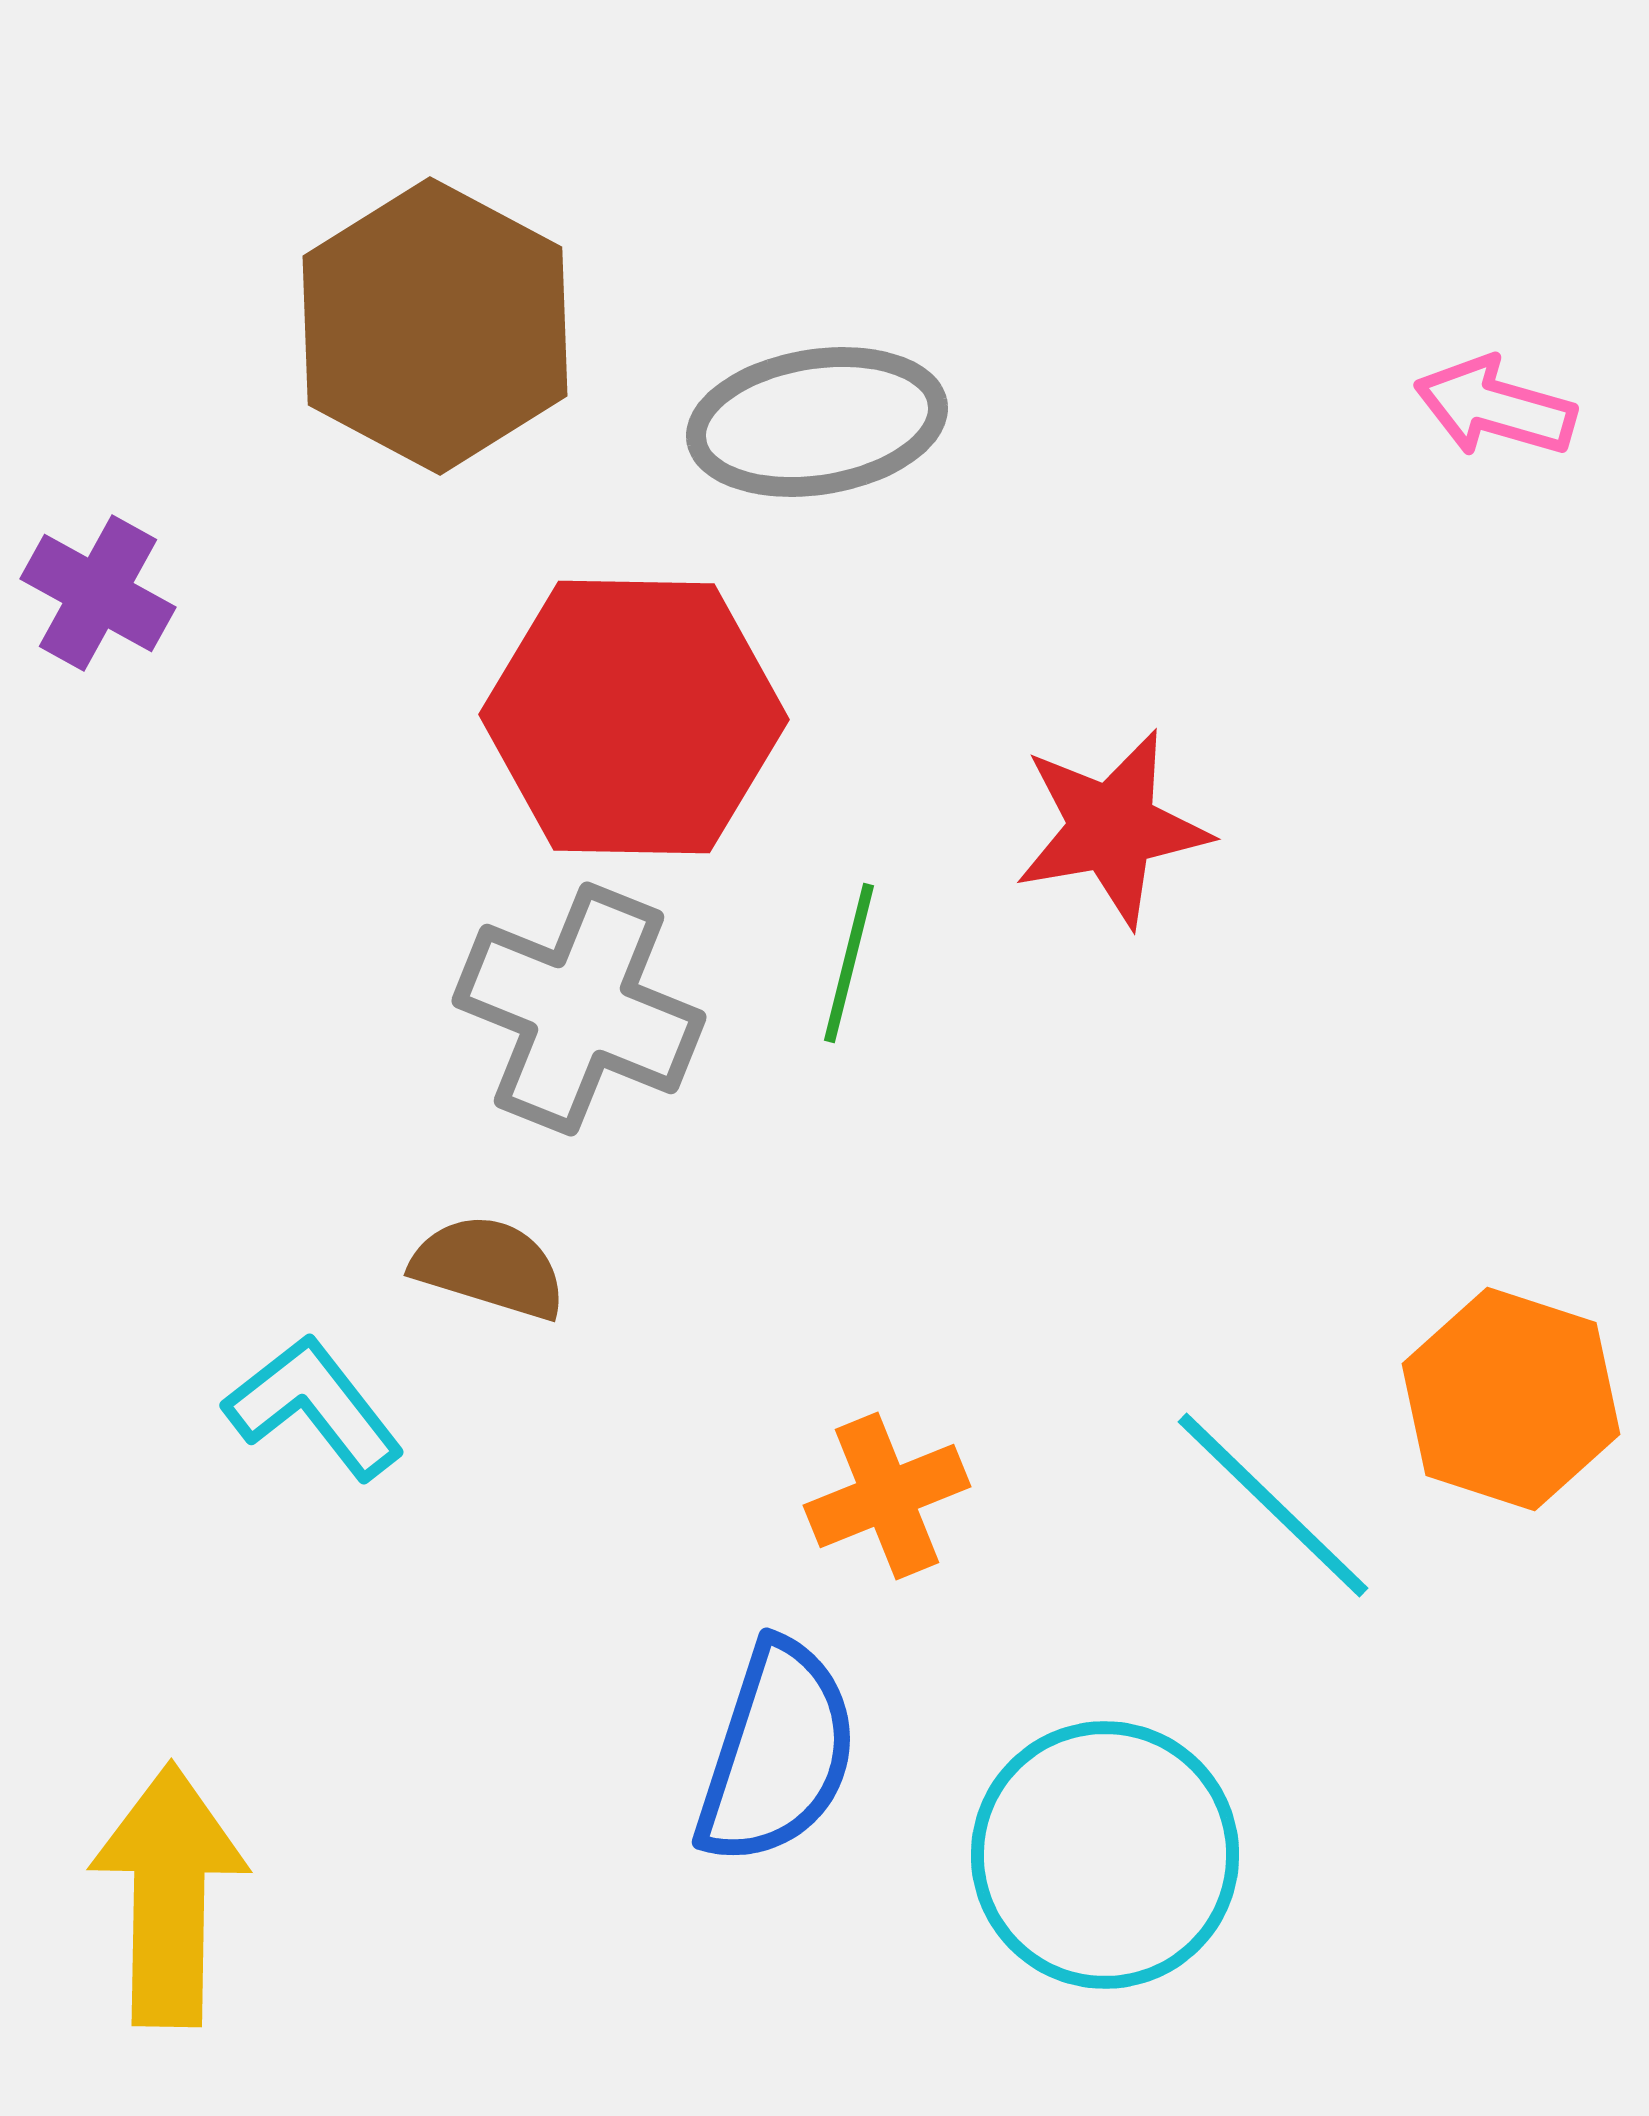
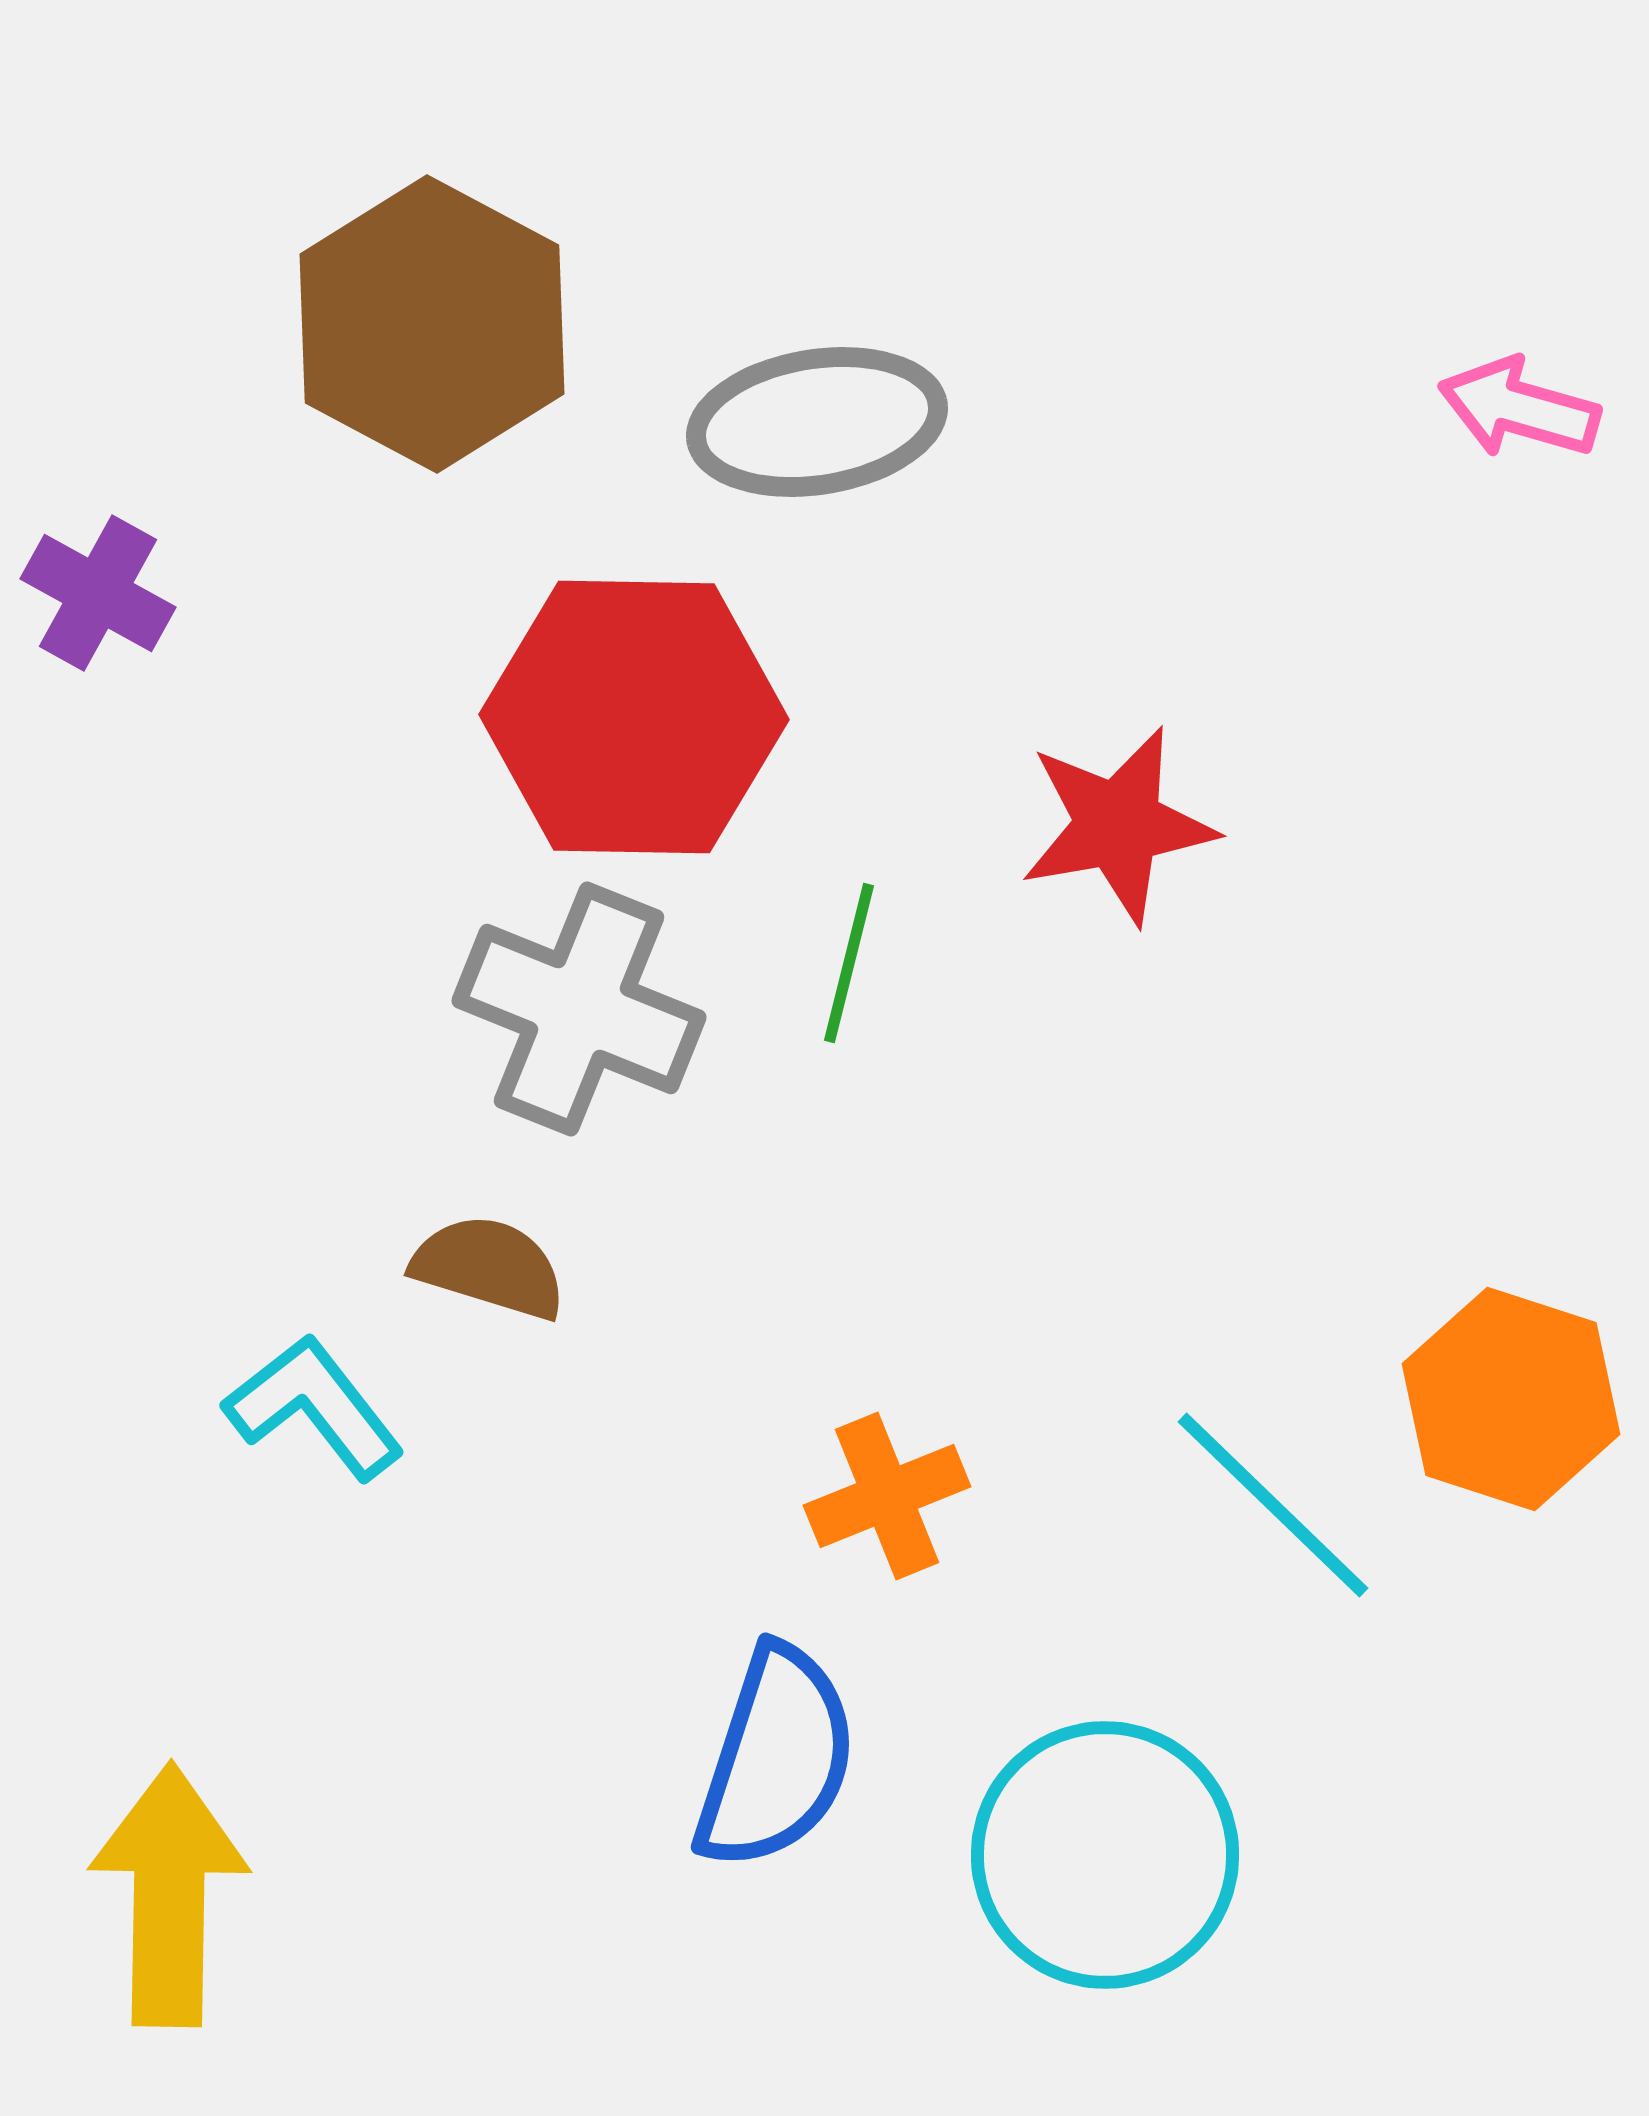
brown hexagon: moved 3 px left, 2 px up
pink arrow: moved 24 px right, 1 px down
red star: moved 6 px right, 3 px up
blue semicircle: moved 1 px left, 5 px down
